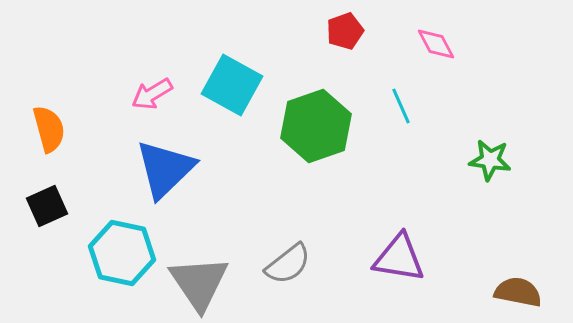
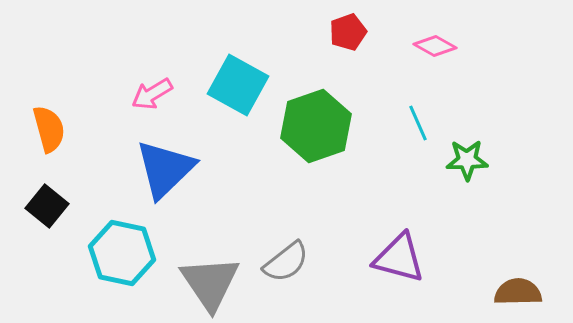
red pentagon: moved 3 px right, 1 px down
pink diamond: moved 1 px left, 2 px down; rotated 33 degrees counterclockwise
cyan square: moved 6 px right
cyan line: moved 17 px right, 17 px down
green star: moved 23 px left; rotated 9 degrees counterclockwise
black square: rotated 27 degrees counterclockwise
purple triangle: rotated 6 degrees clockwise
gray semicircle: moved 2 px left, 2 px up
gray triangle: moved 11 px right
brown semicircle: rotated 12 degrees counterclockwise
